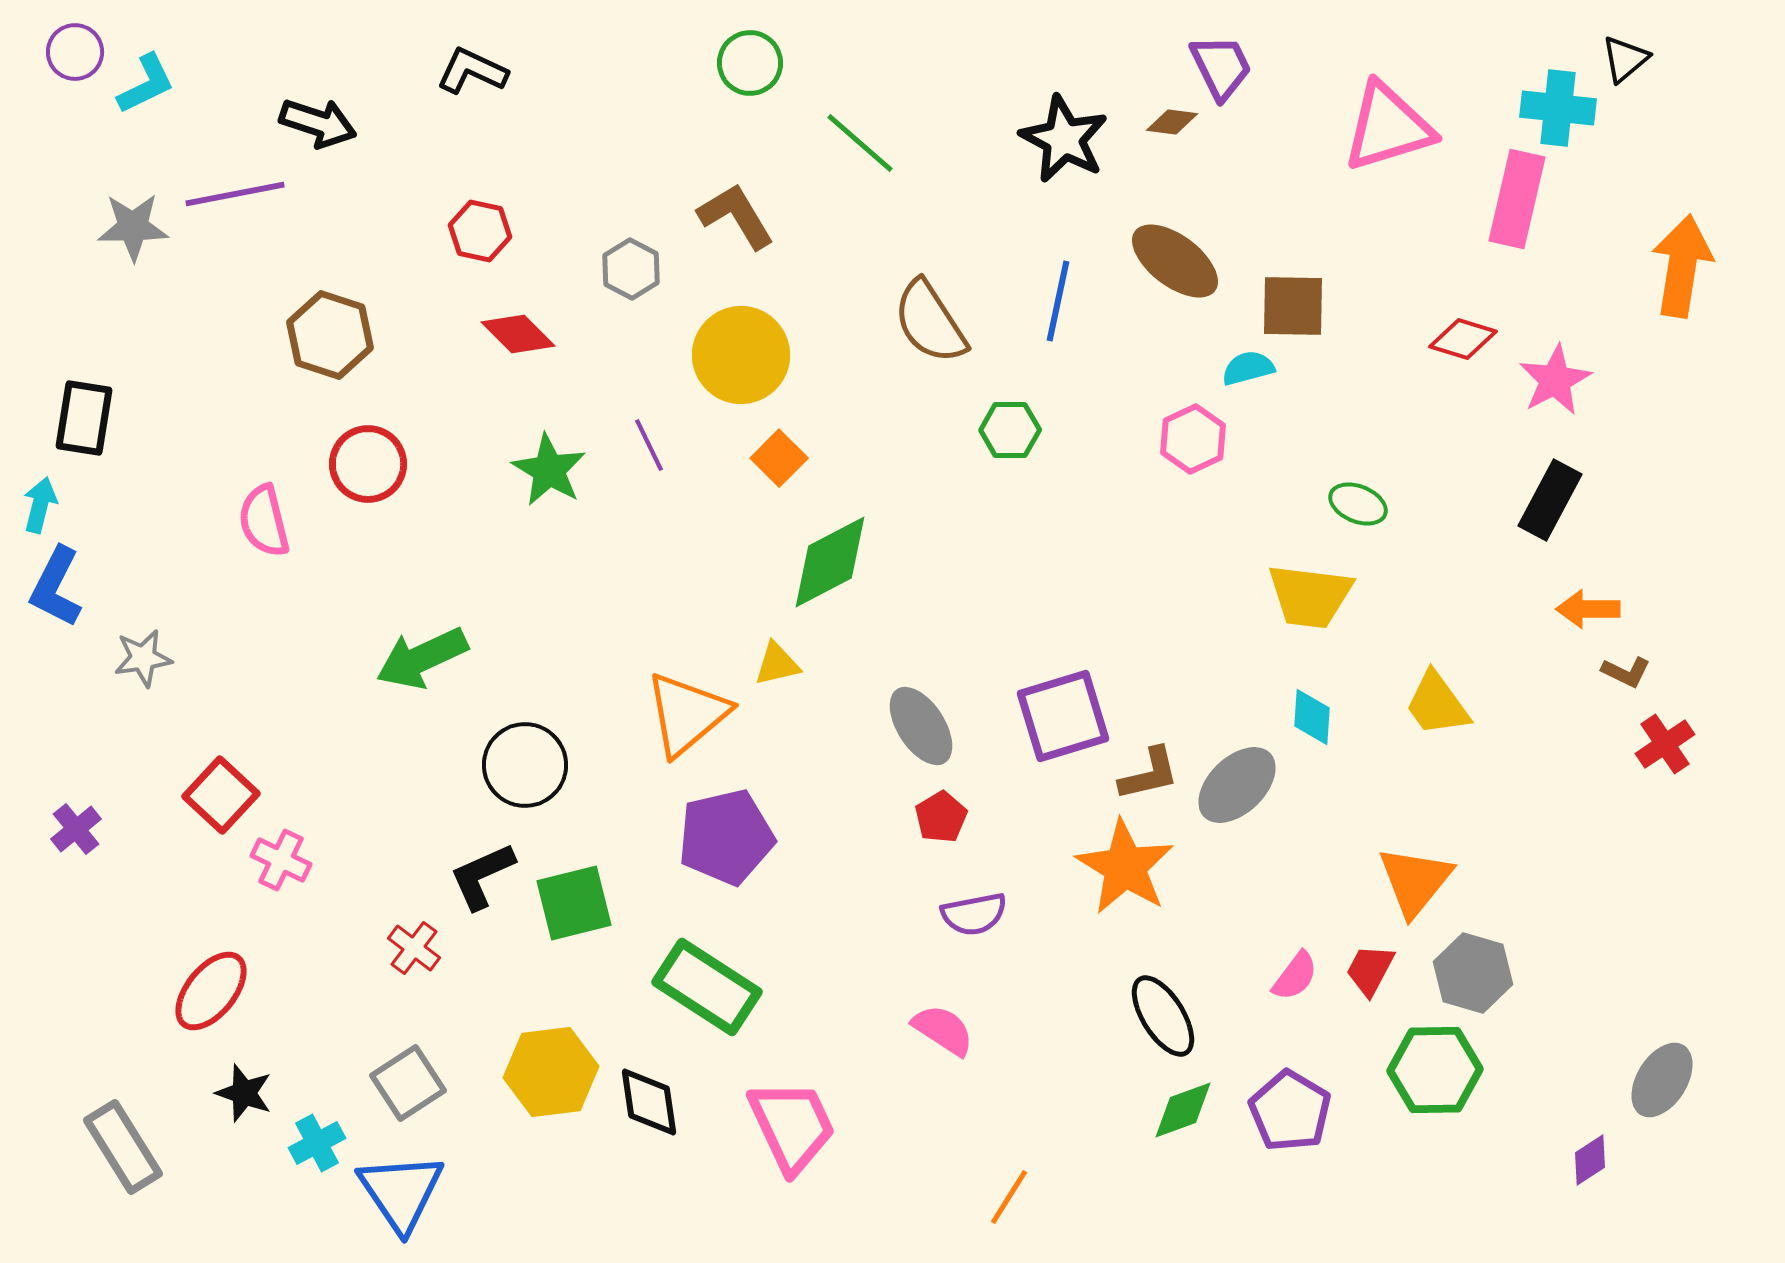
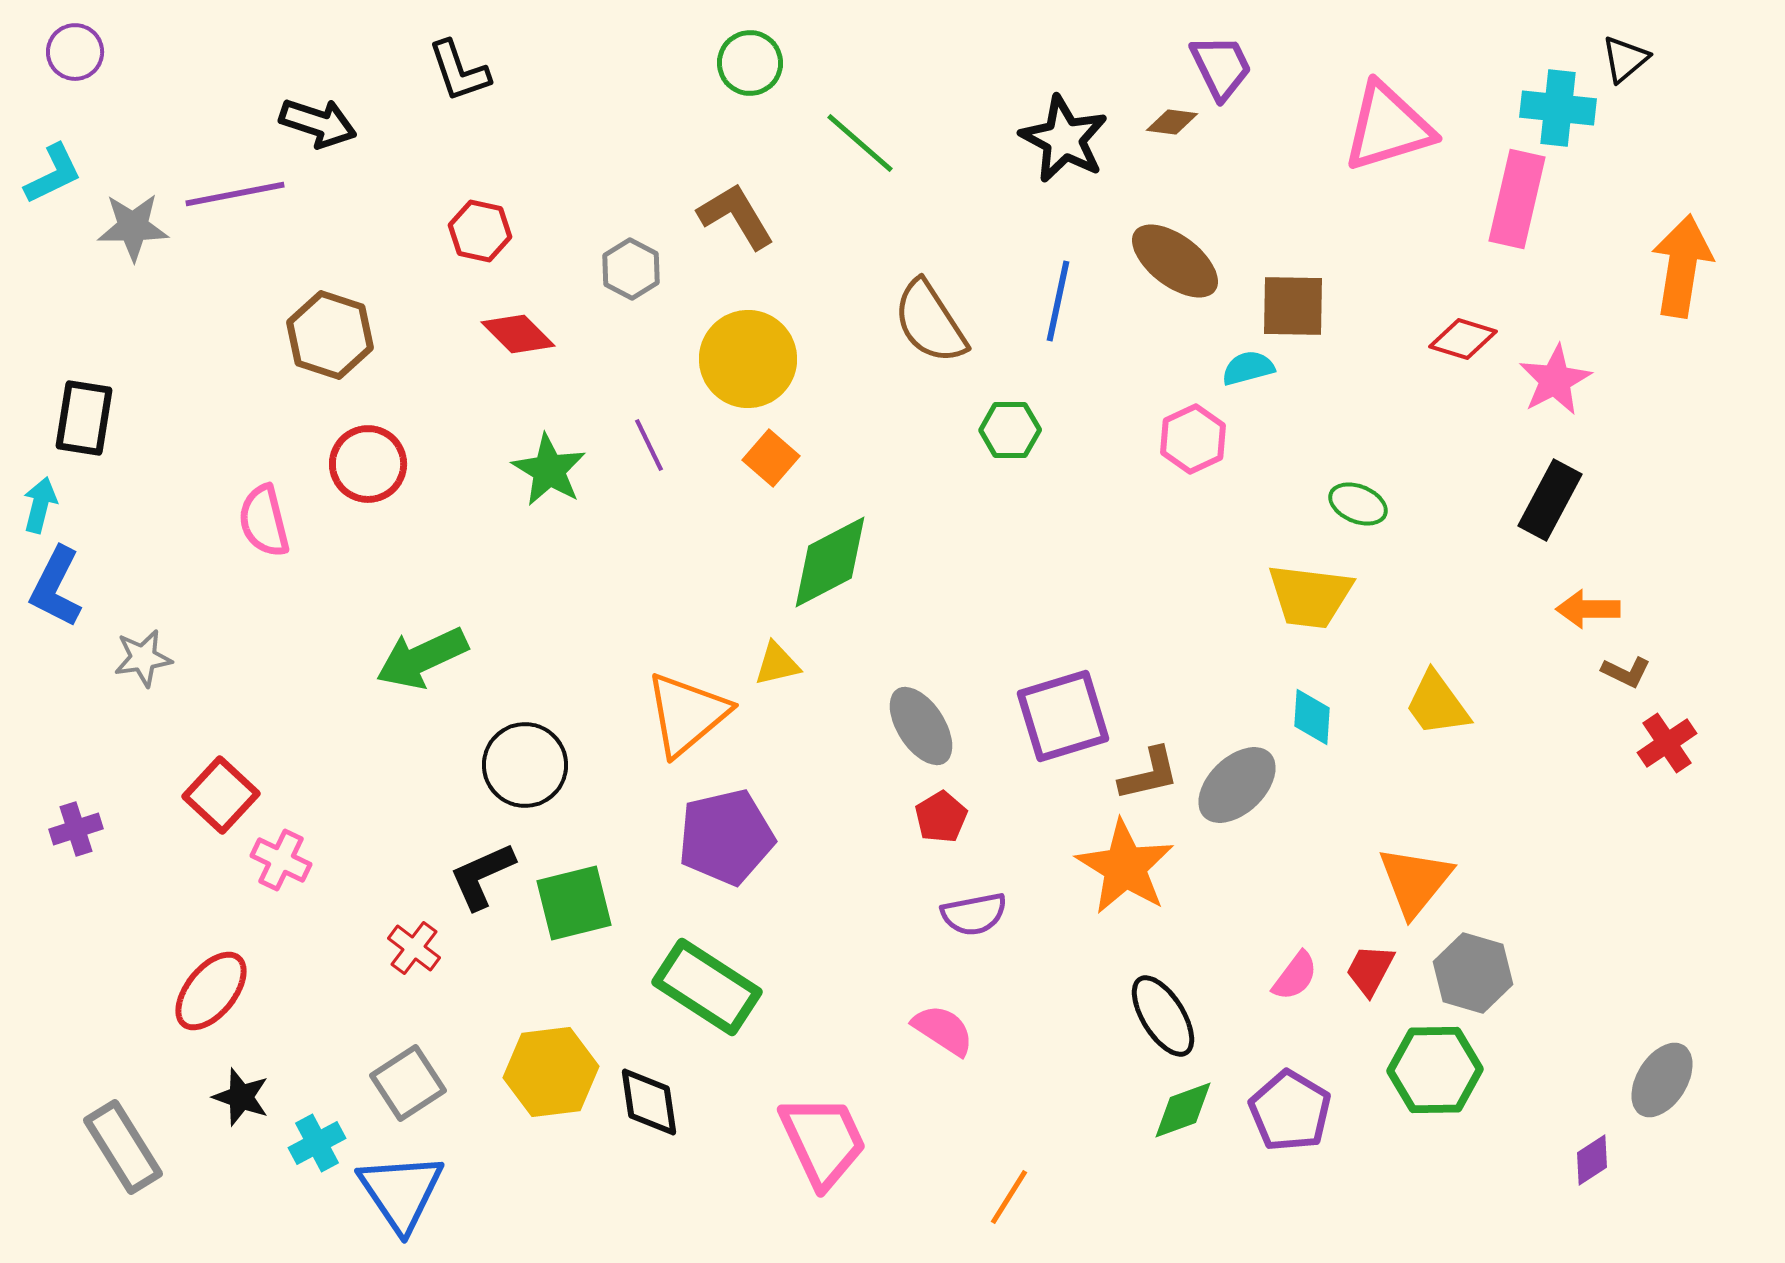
black L-shape at (472, 71): moved 13 px left; rotated 134 degrees counterclockwise
cyan L-shape at (146, 84): moved 93 px left, 90 px down
yellow circle at (741, 355): moved 7 px right, 4 px down
orange square at (779, 458): moved 8 px left; rotated 4 degrees counterclockwise
red cross at (1665, 744): moved 2 px right, 1 px up
purple cross at (76, 829): rotated 21 degrees clockwise
black star at (244, 1093): moved 3 px left, 4 px down
pink trapezoid at (792, 1126): moved 31 px right, 15 px down
purple diamond at (1590, 1160): moved 2 px right
